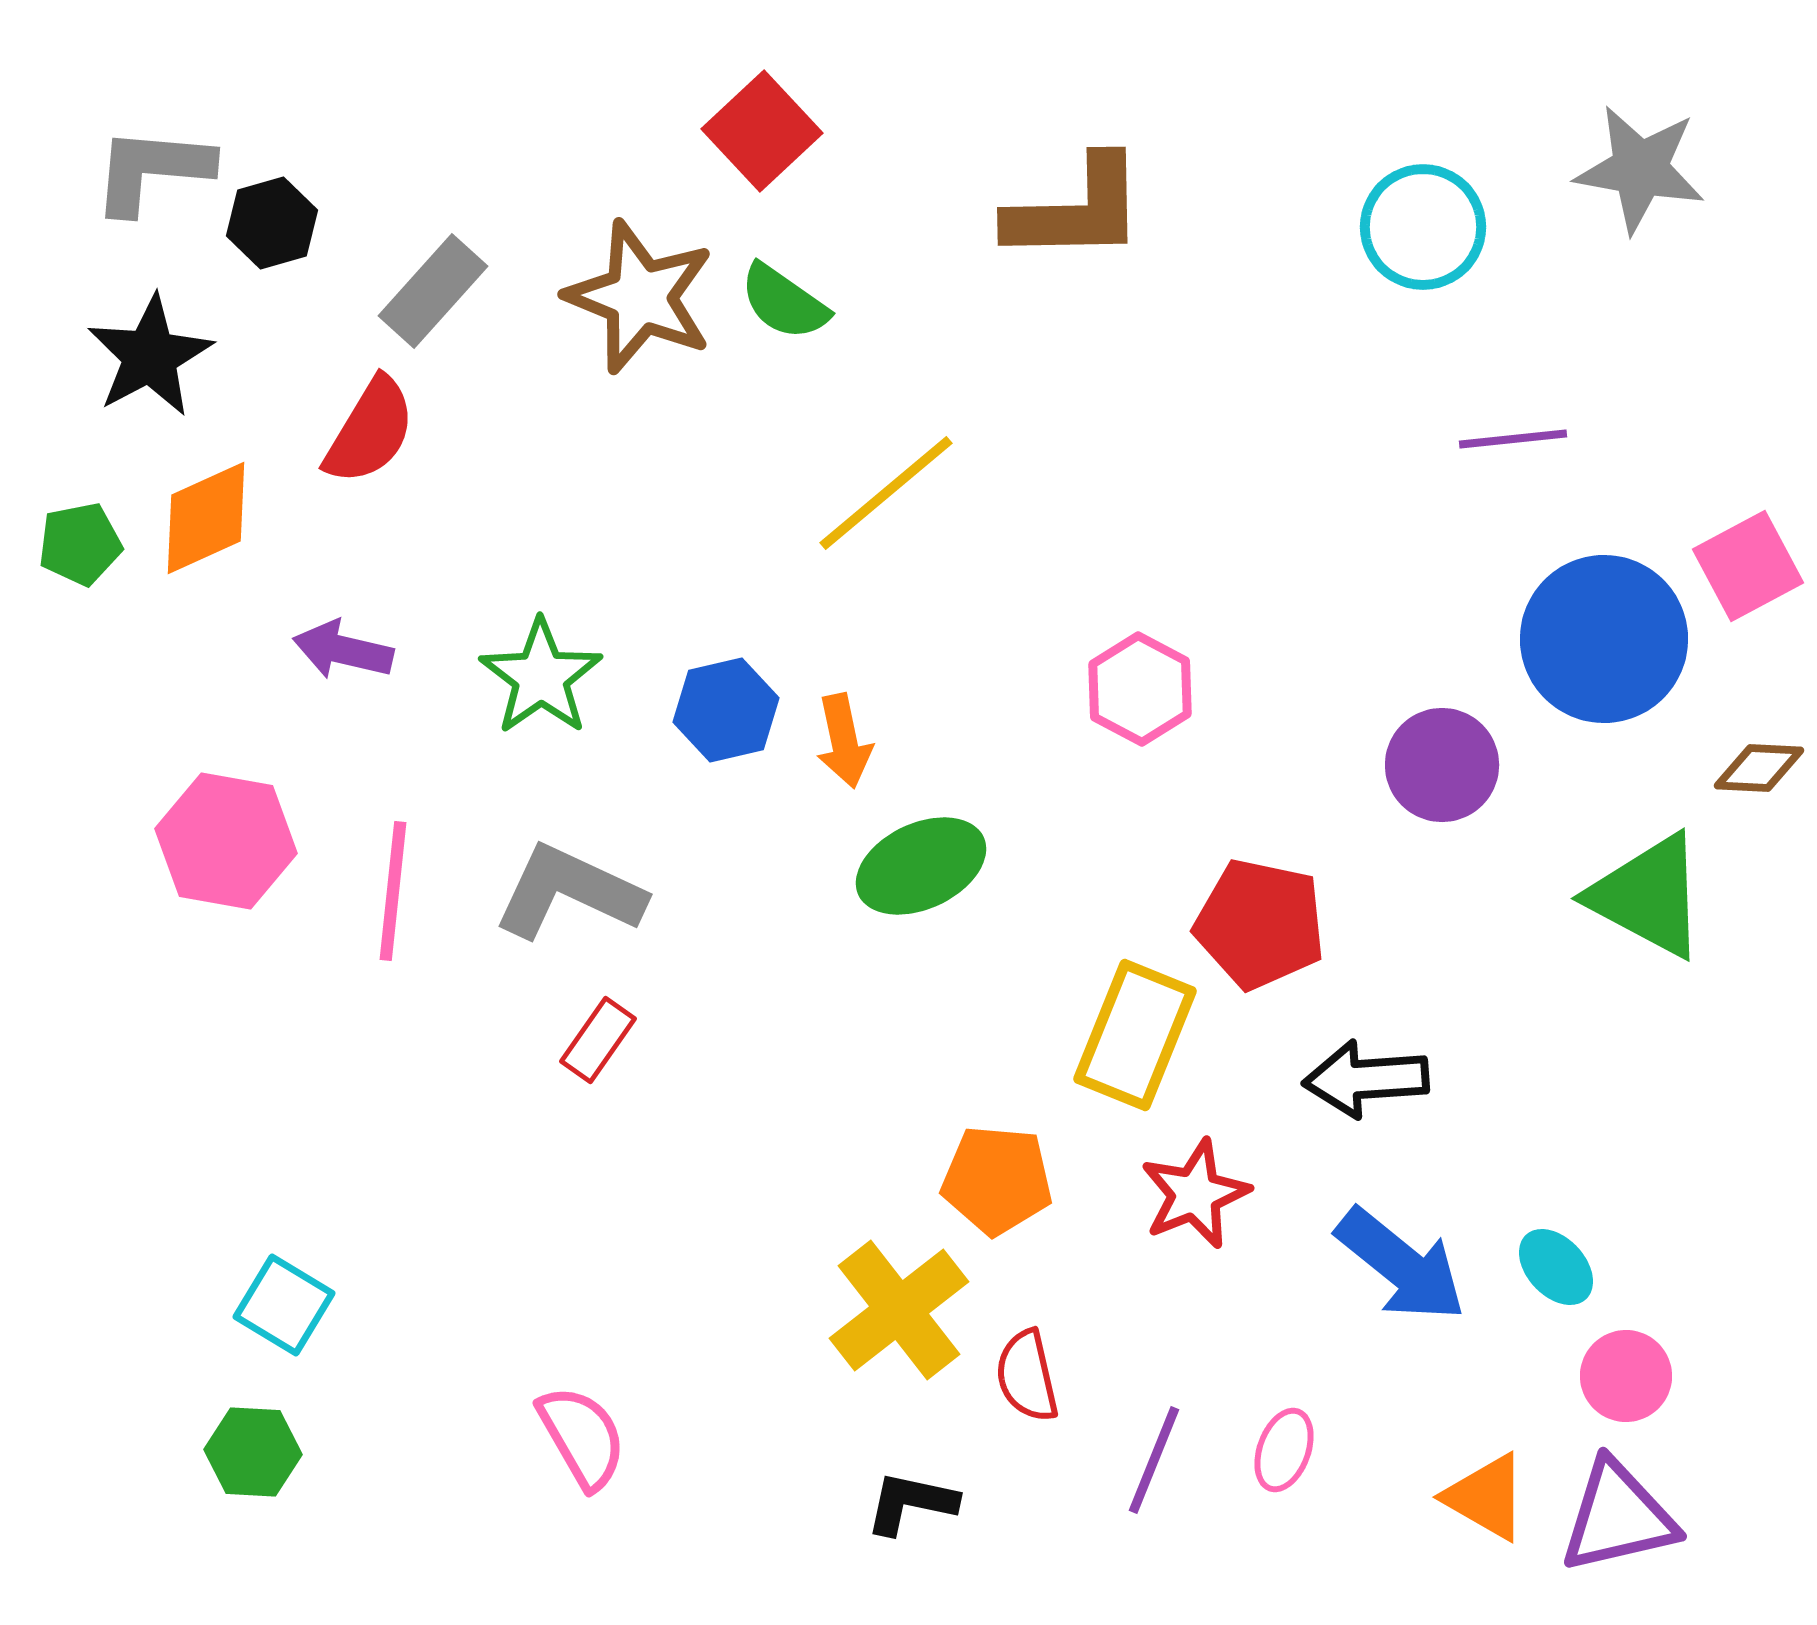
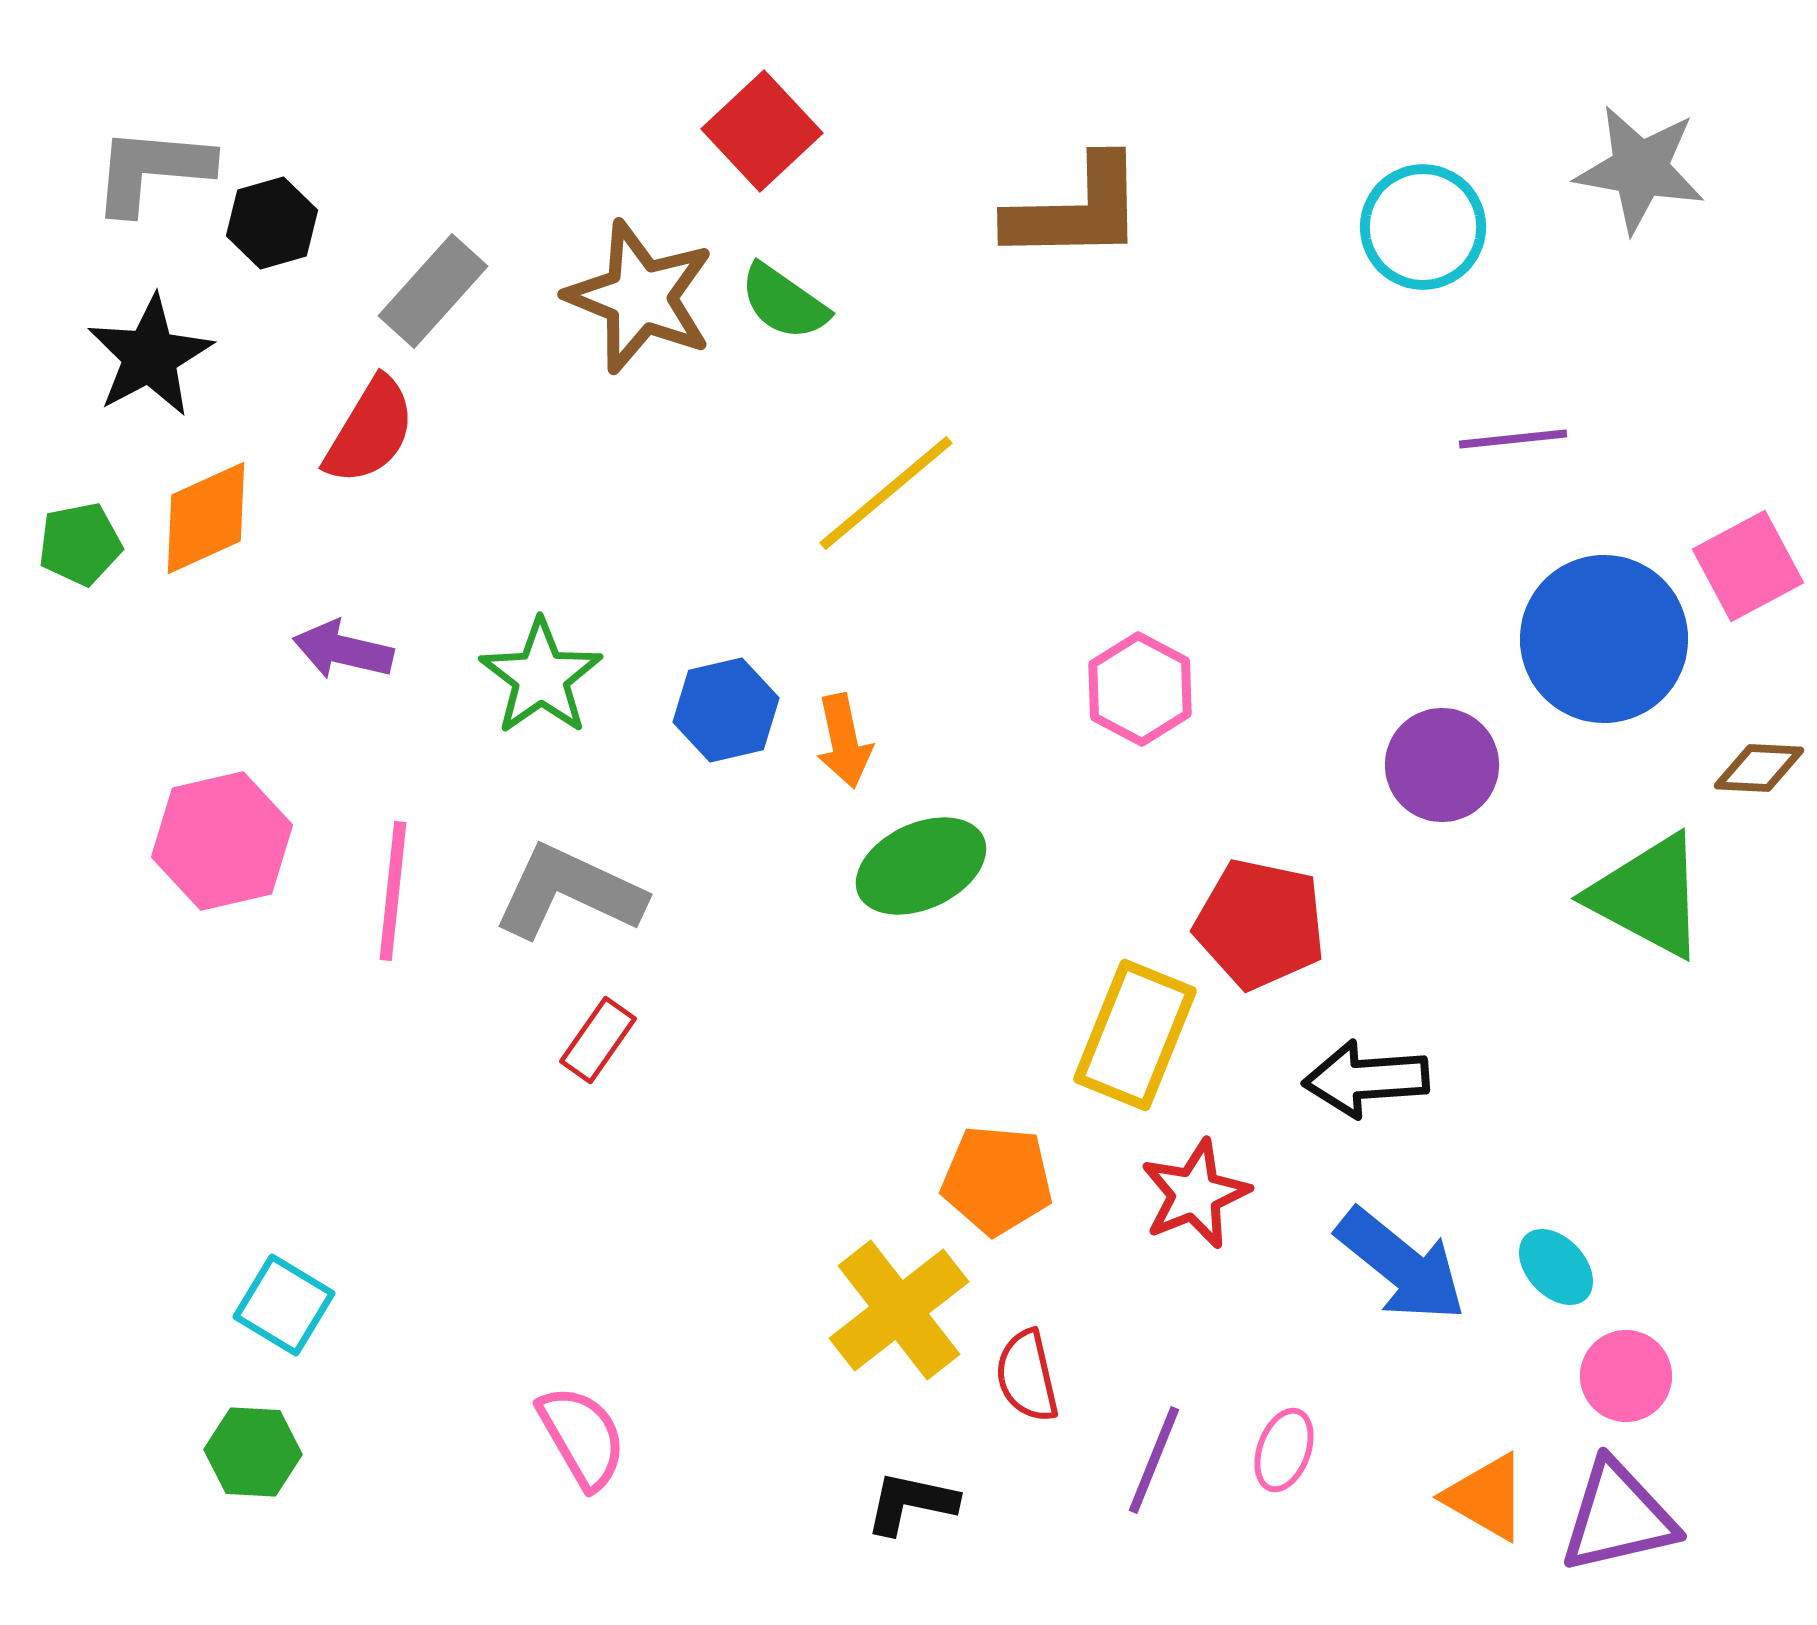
pink hexagon at (226, 841): moved 4 px left; rotated 23 degrees counterclockwise
